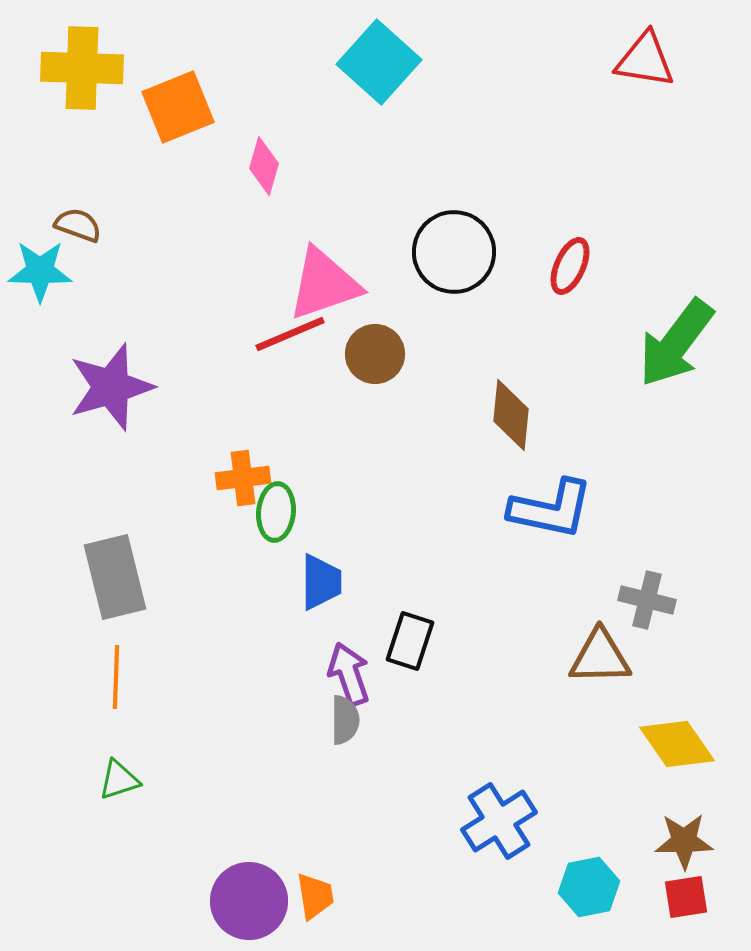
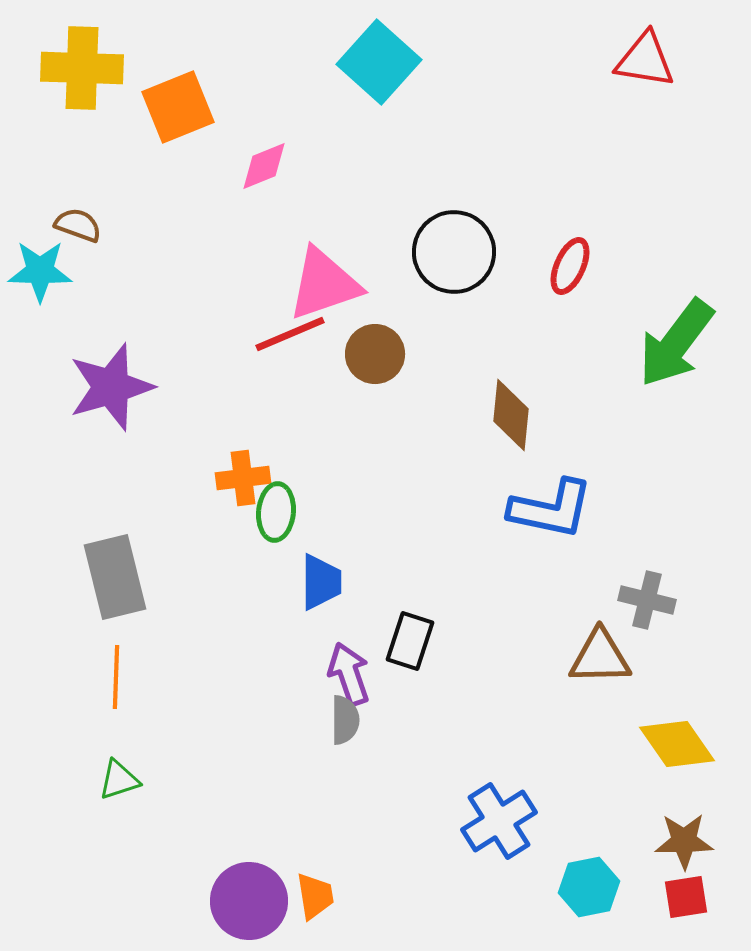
pink diamond: rotated 52 degrees clockwise
